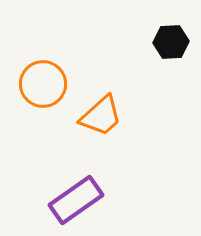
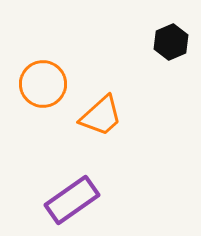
black hexagon: rotated 20 degrees counterclockwise
purple rectangle: moved 4 px left
